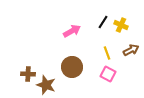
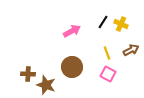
yellow cross: moved 1 px up
